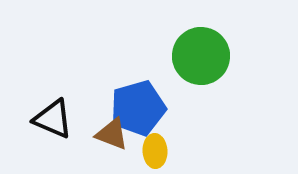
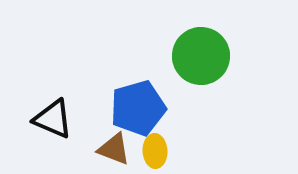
brown triangle: moved 2 px right, 15 px down
